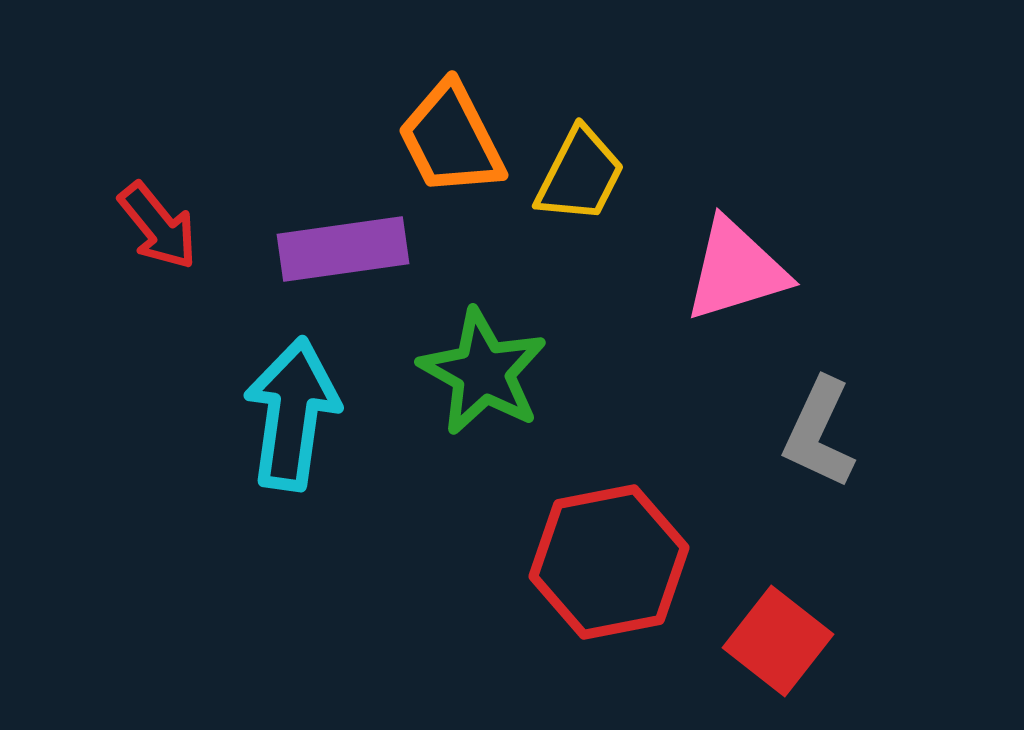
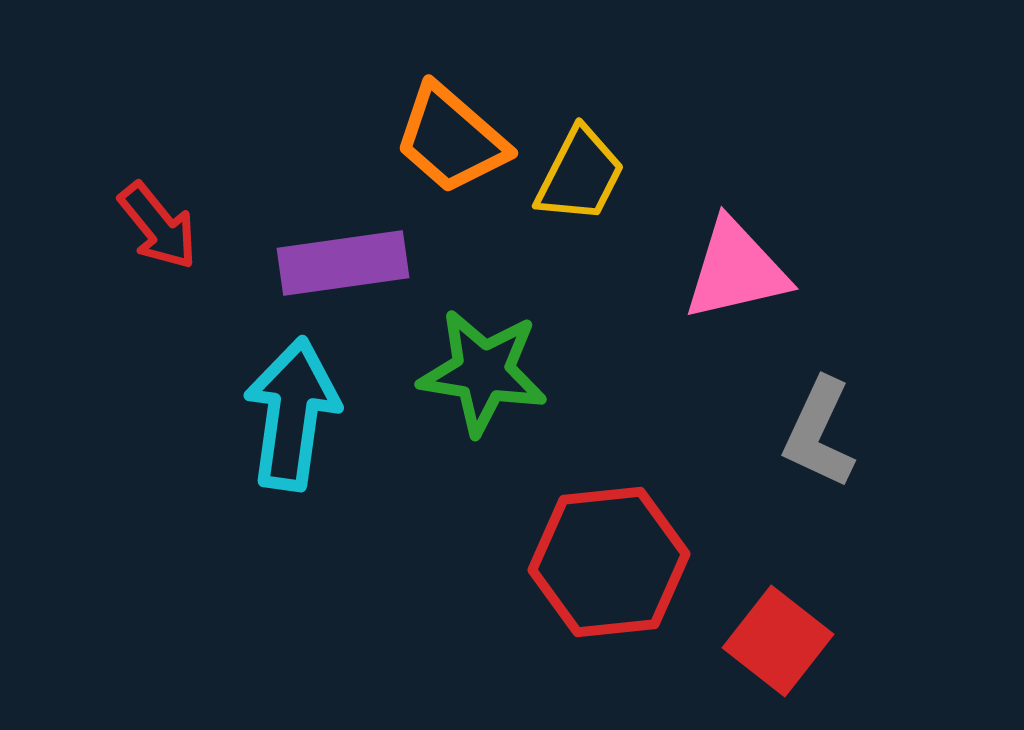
orange trapezoid: rotated 22 degrees counterclockwise
purple rectangle: moved 14 px down
pink triangle: rotated 4 degrees clockwise
green star: rotated 20 degrees counterclockwise
red hexagon: rotated 5 degrees clockwise
